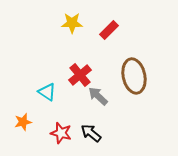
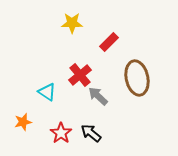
red rectangle: moved 12 px down
brown ellipse: moved 3 px right, 2 px down
red star: rotated 20 degrees clockwise
